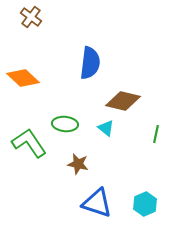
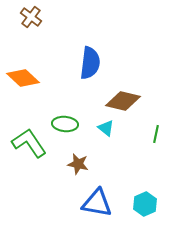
blue triangle: rotated 8 degrees counterclockwise
